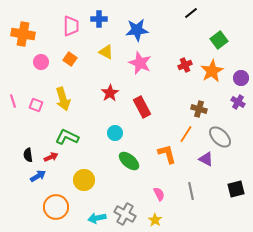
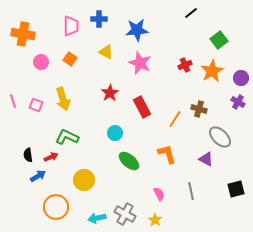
orange line: moved 11 px left, 15 px up
